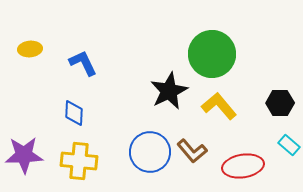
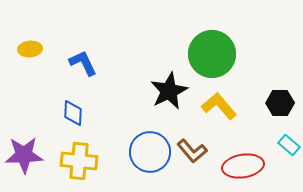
blue diamond: moved 1 px left
